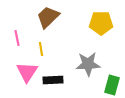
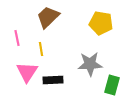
yellow pentagon: rotated 10 degrees clockwise
gray star: moved 2 px right
